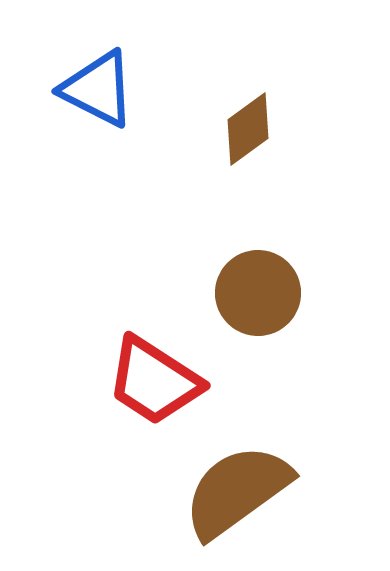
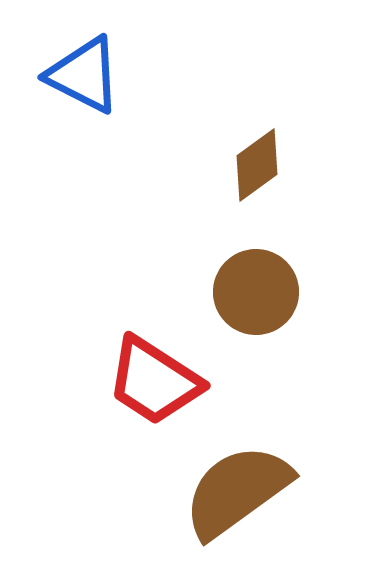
blue triangle: moved 14 px left, 14 px up
brown diamond: moved 9 px right, 36 px down
brown circle: moved 2 px left, 1 px up
